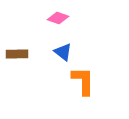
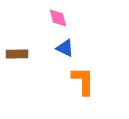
pink diamond: rotated 55 degrees clockwise
blue triangle: moved 2 px right, 4 px up; rotated 12 degrees counterclockwise
